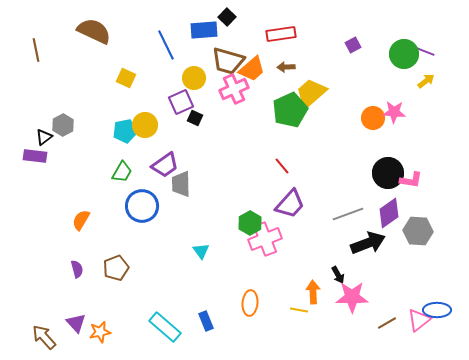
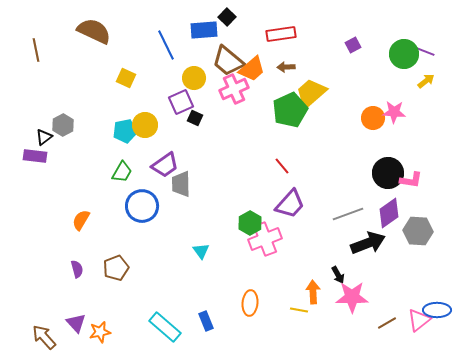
brown trapezoid at (228, 61): rotated 24 degrees clockwise
